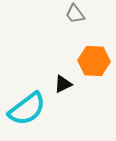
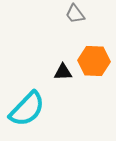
black triangle: moved 12 px up; rotated 24 degrees clockwise
cyan semicircle: rotated 9 degrees counterclockwise
